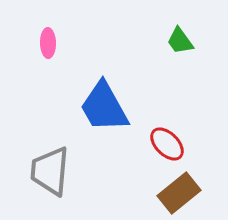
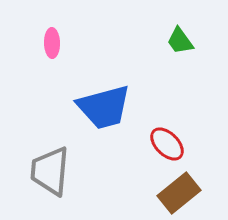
pink ellipse: moved 4 px right
blue trapezoid: rotated 76 degrees counterclockwise
